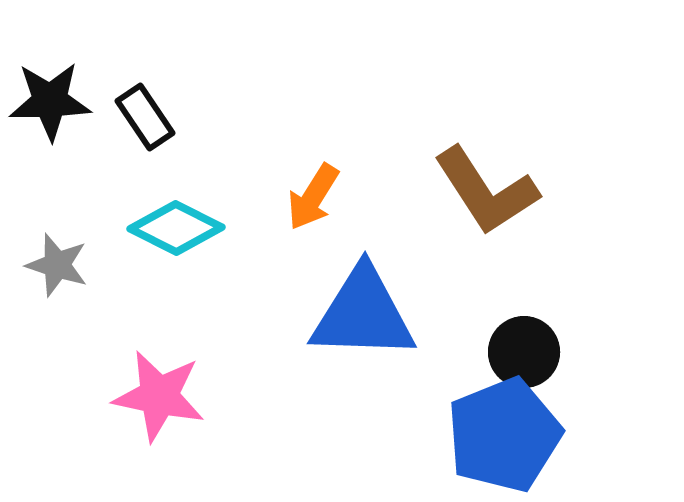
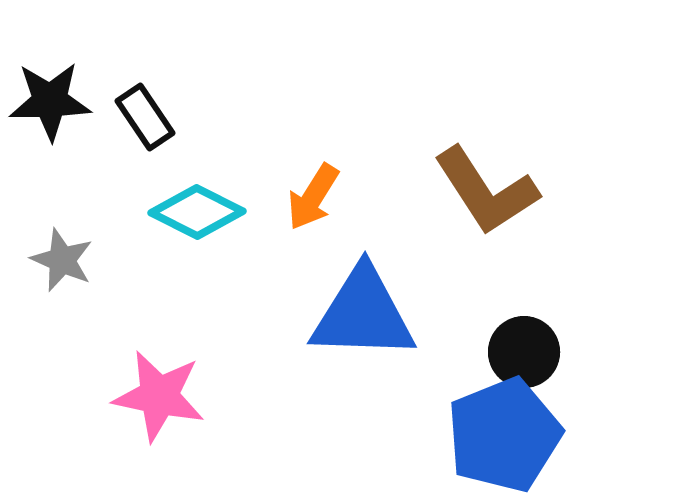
cyan diamond: moved 21 px right, 16 px up
gray star: moved 5 px right, 5 px up; rotated 6 degrees clockwise
